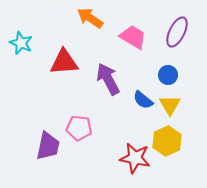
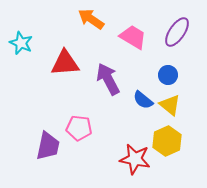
orange arrow: moved 1 px right, 1 px down
purple ellipse: rotated 8 degrees clockwise
red triangle: moved 1 px right, 1 px down
yellow triangle: rotated 20 degrees counterclockwise
red star: moved 1 px down
